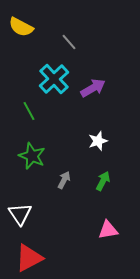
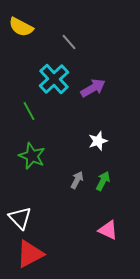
gray arrow: moved 13 px right
white triangle: moved 4 px down; rotated 10 degrees counterclockwise
pink triangle: rotated 35 degrees clockwise
red triangle: moved 1 px right, 4 px up
